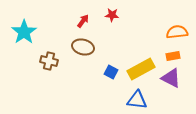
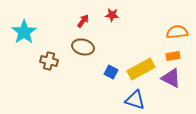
blue triangle: moved 2 px left; rotated 10 degrees clockwise
